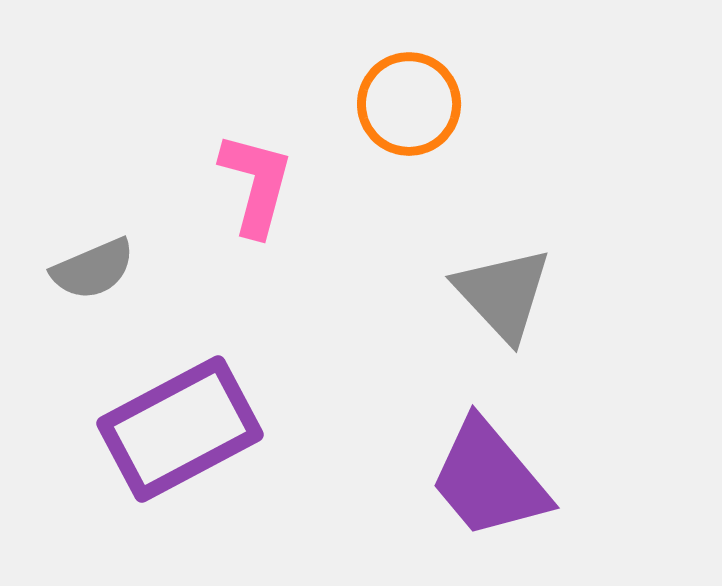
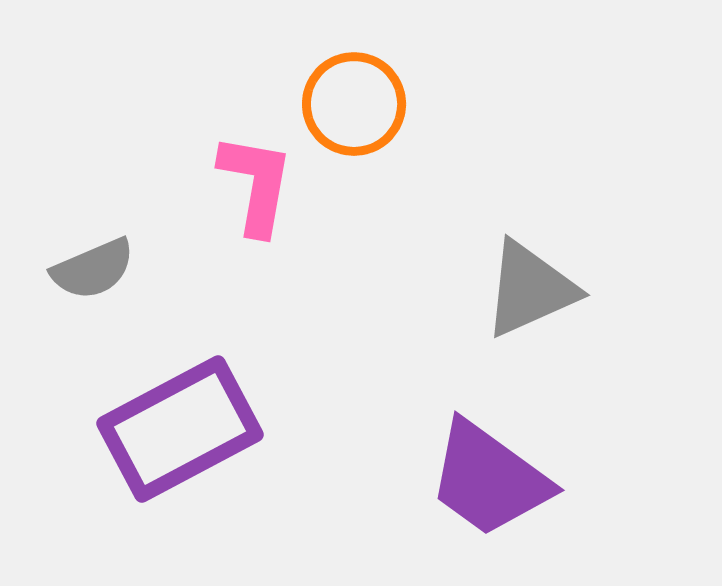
orange circle: moved 55 px left
pink L-shape: rotated 5 degrees counterclockwise
gray triangle: moved 27 px right, 5 px up; rotated 49 degrees clockwise
purple trapezoid: rotated 14 degrees counterclockwise
